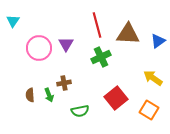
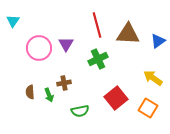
green cross: moved 3 px left, 2 px down
brown semicircle: moved 3 px up
orange square: moved 1 px left, 2 px up
